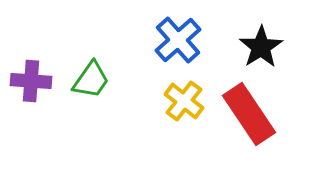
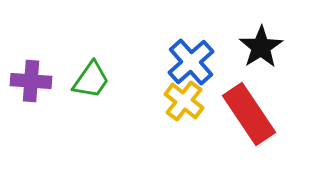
blue cross: moved 13 px right, 22 px down
